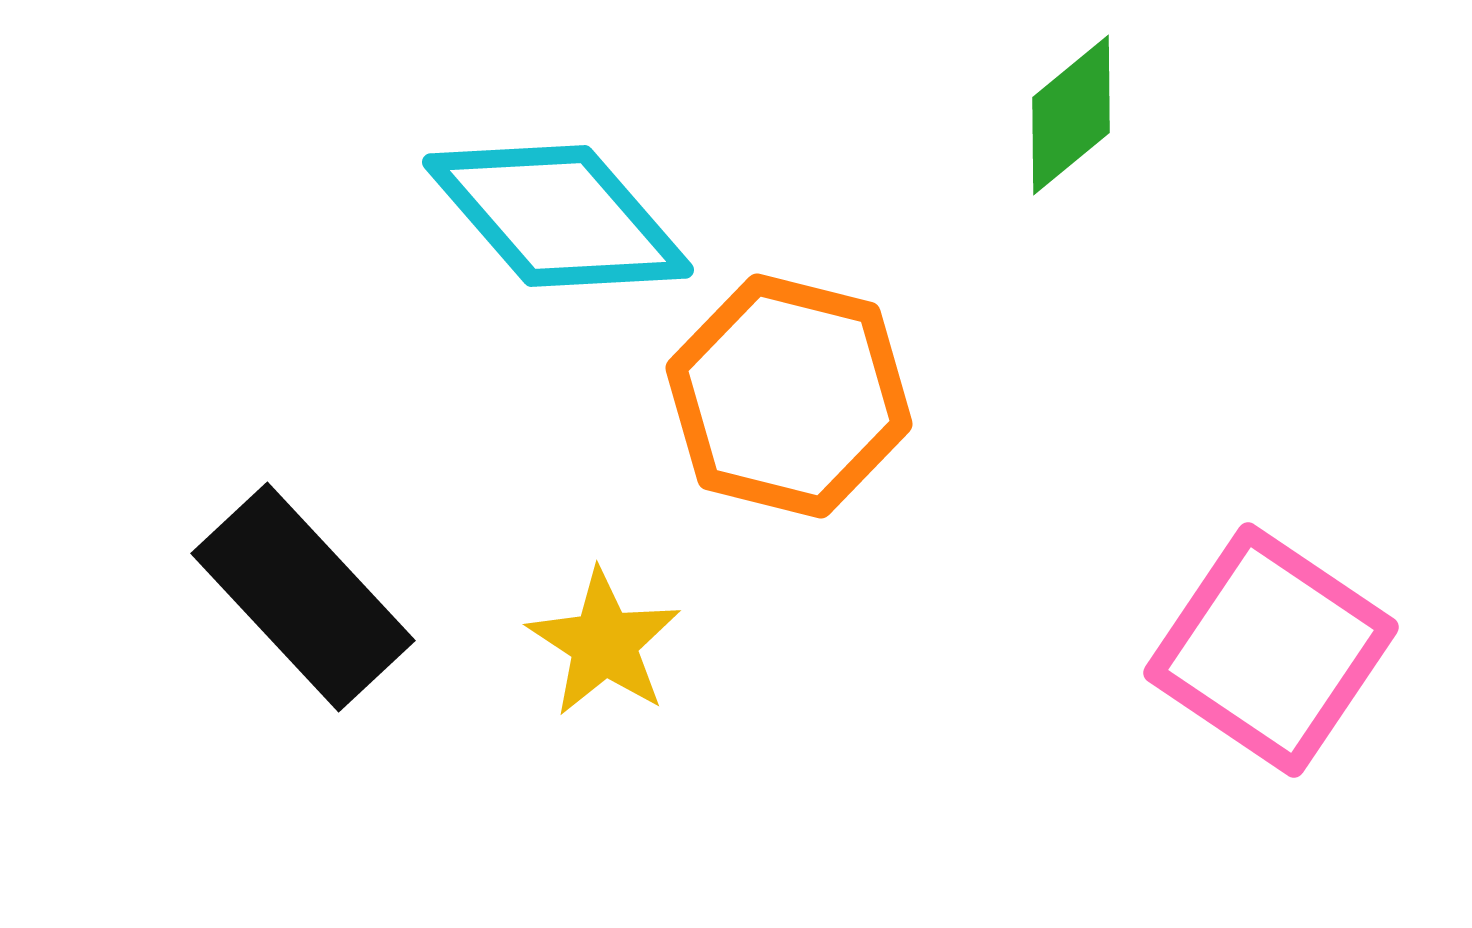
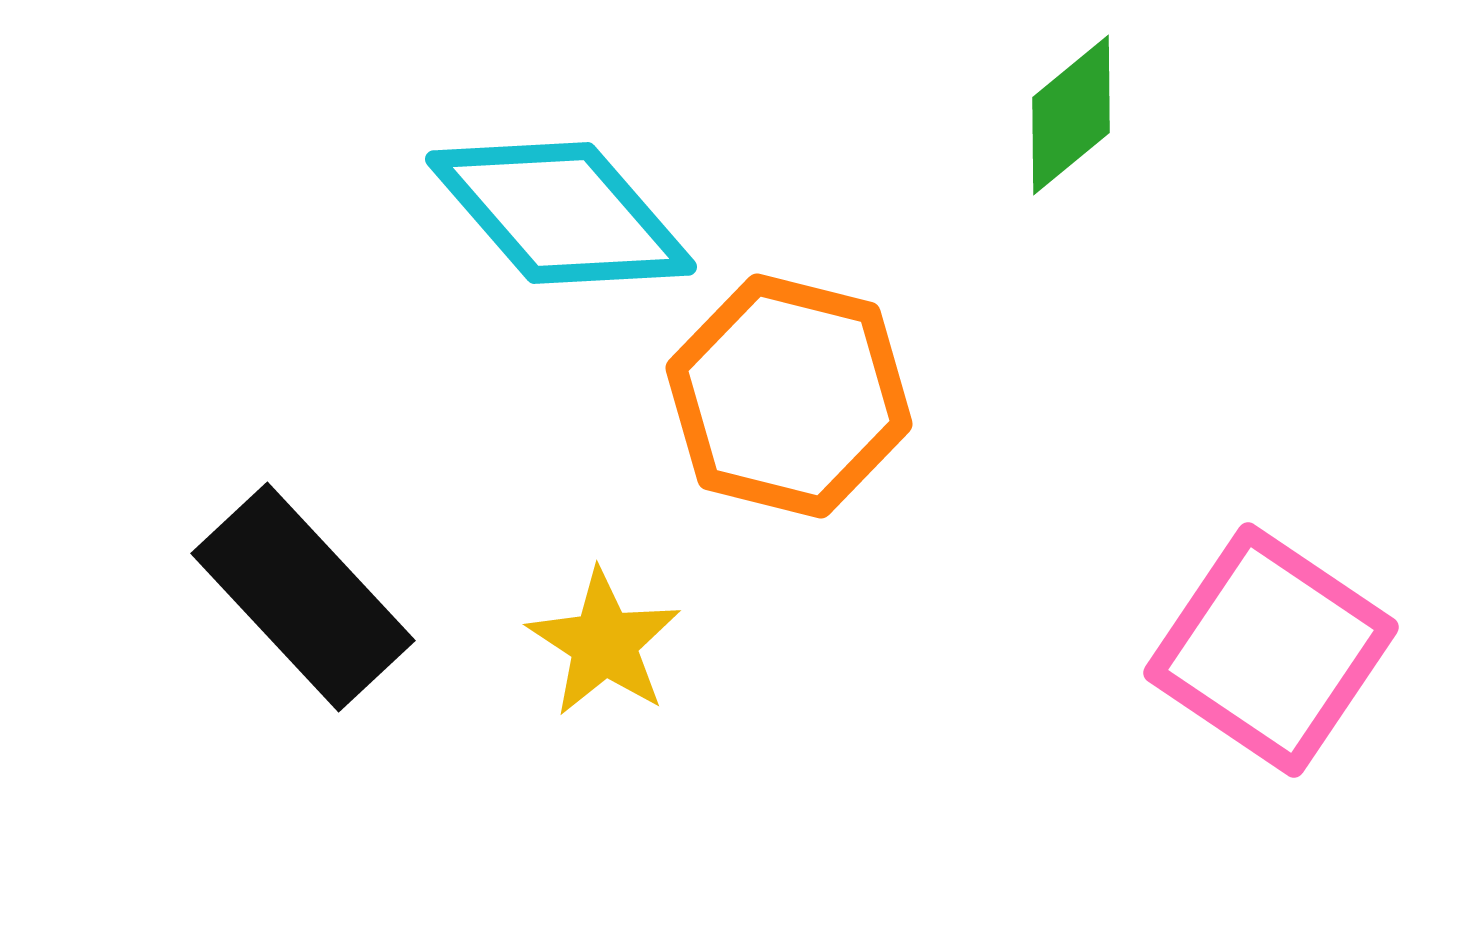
cyan diamond: moved 3 px right, 3 px up
